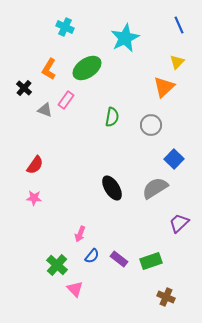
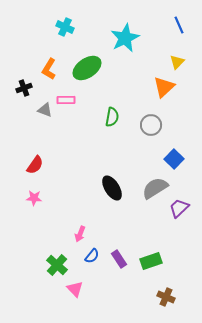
black cross: rotated 28 degrees clockwise
pink rectangle: rotated 54 degrees clockwise
purple trapezoid: moved 15 px up
purple rectangle: rotated 18 degrees clockwise
